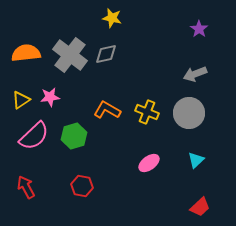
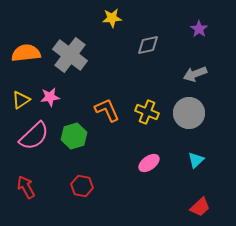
yellow star: rotated 18 degrees counterclockwise
gray diamond: moved 42 px right, 9 px up
orange L-shape: rotated 36 degrees clockwise
